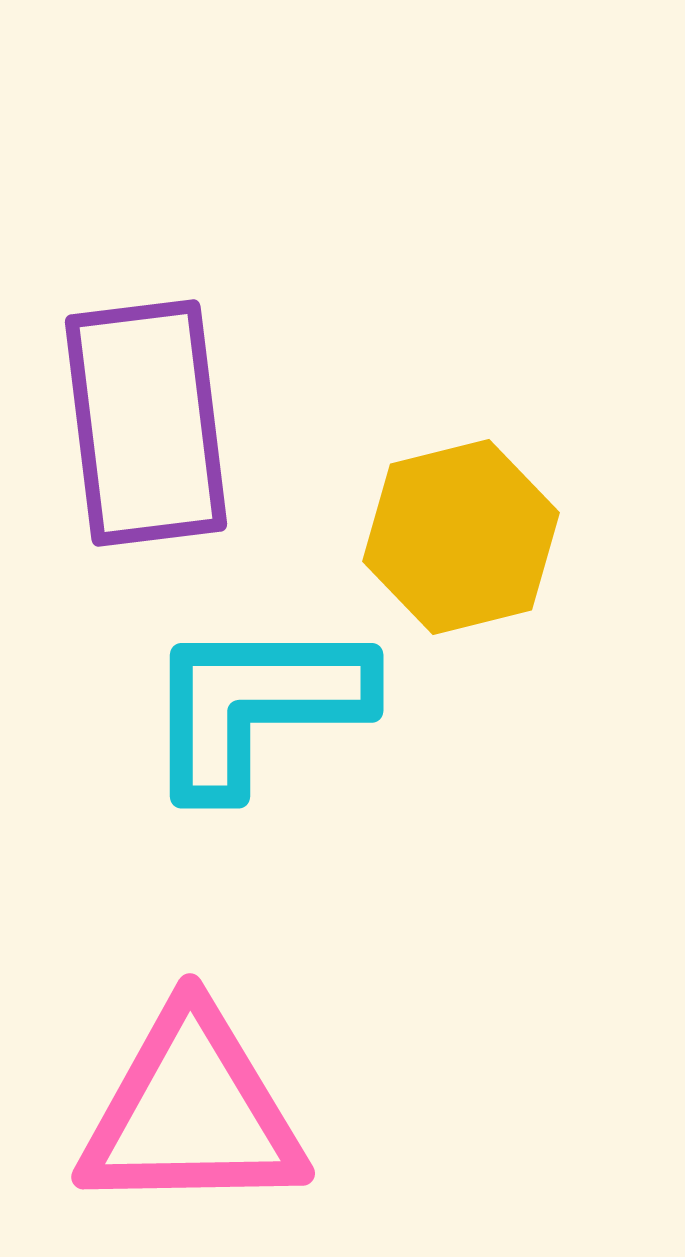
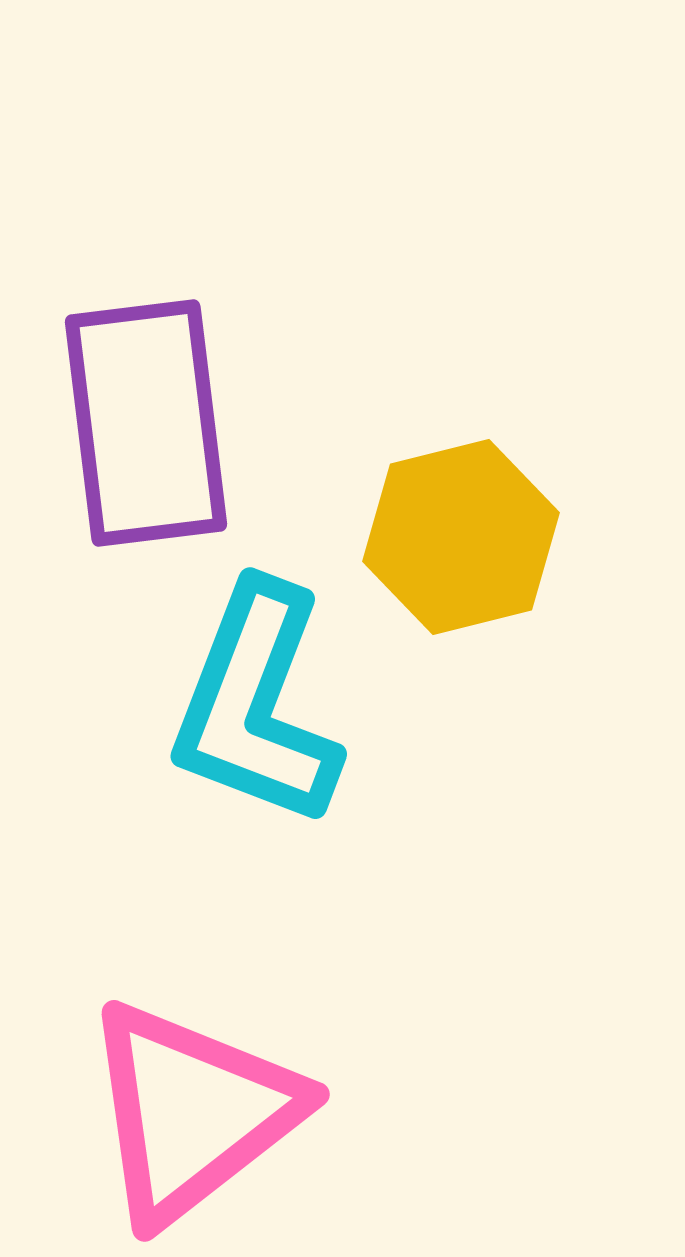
cyan L-shape: rotated 69 degrees counterclockwise
pink triangle: rotated 37 degrees counterclockwise
